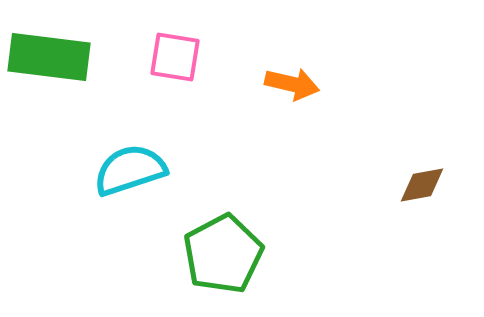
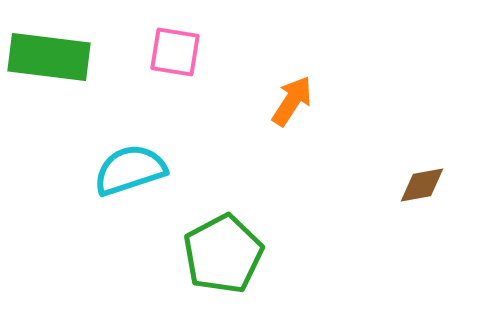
pink square: moved 5 px up
orange arrow: moved 17 px down; rotated 70 degrees counterclockwise
